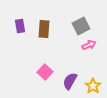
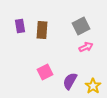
brown rectangle: moved 2 px left, 1 px down
pink arrow: moved 3 px left, 2 px down
pink square: rotated 21 degrees clockwise
